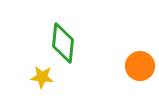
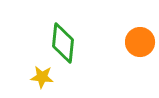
orange circle: moved 24 px up
